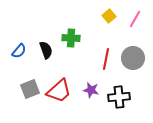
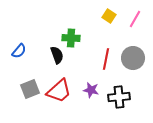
yellow square: rotated 16 degrees counterclockwise
black semicircle: moved 11 px right, 5 px down
